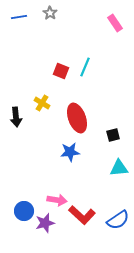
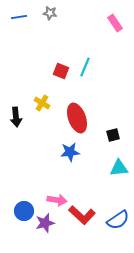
gray star: rotated 24 degrees counterclockwise
